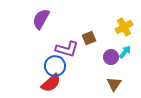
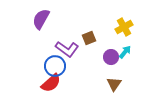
purple L-shape: rotated 20 degrees clockwise
